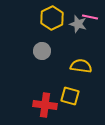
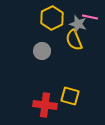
yellow semicircle: moved 7 px left, 26 px up; rotated 120 degrees counterclockwise
